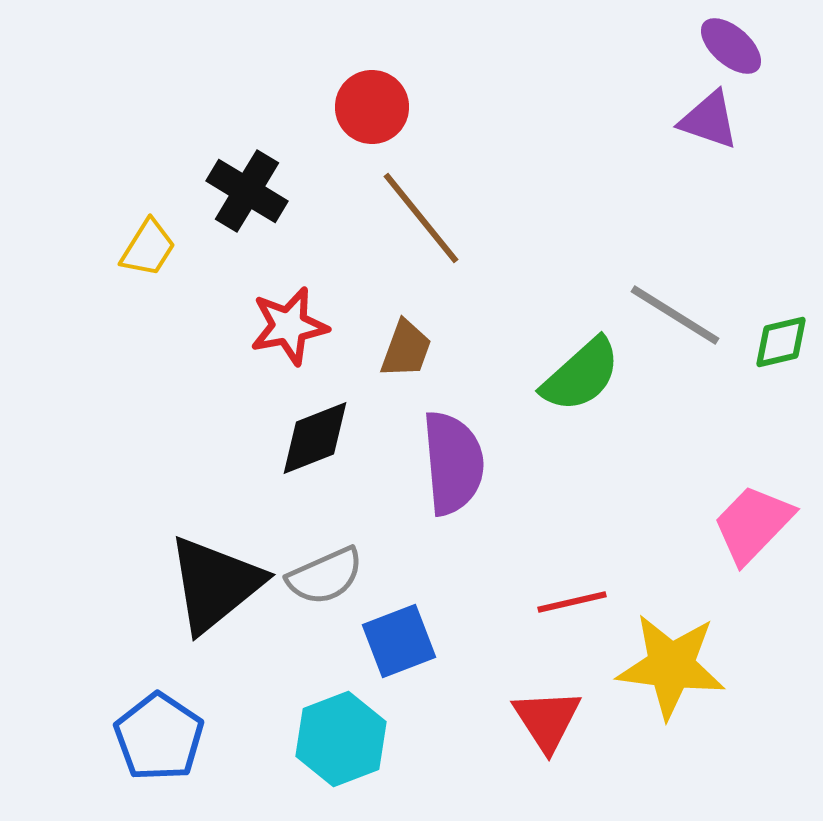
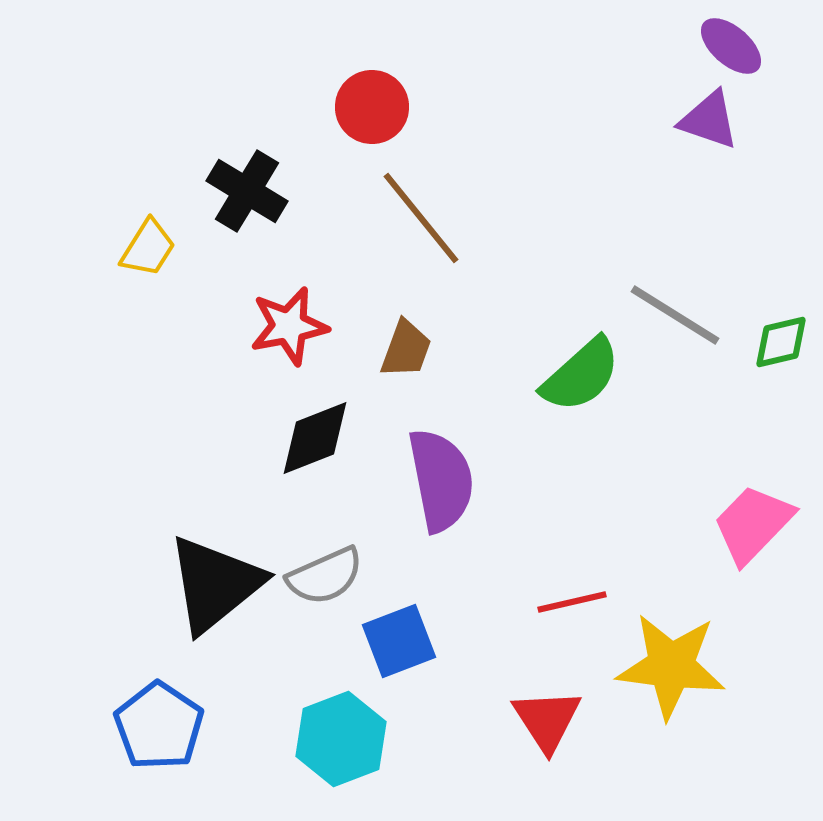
purple semicircle: moved 12 px left, 17 px down; rotated 6 degrees counterclockwise
blue pentagon: moved 11 px up
